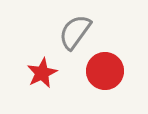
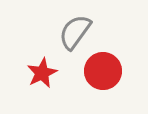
red circle: moved 2 px left
